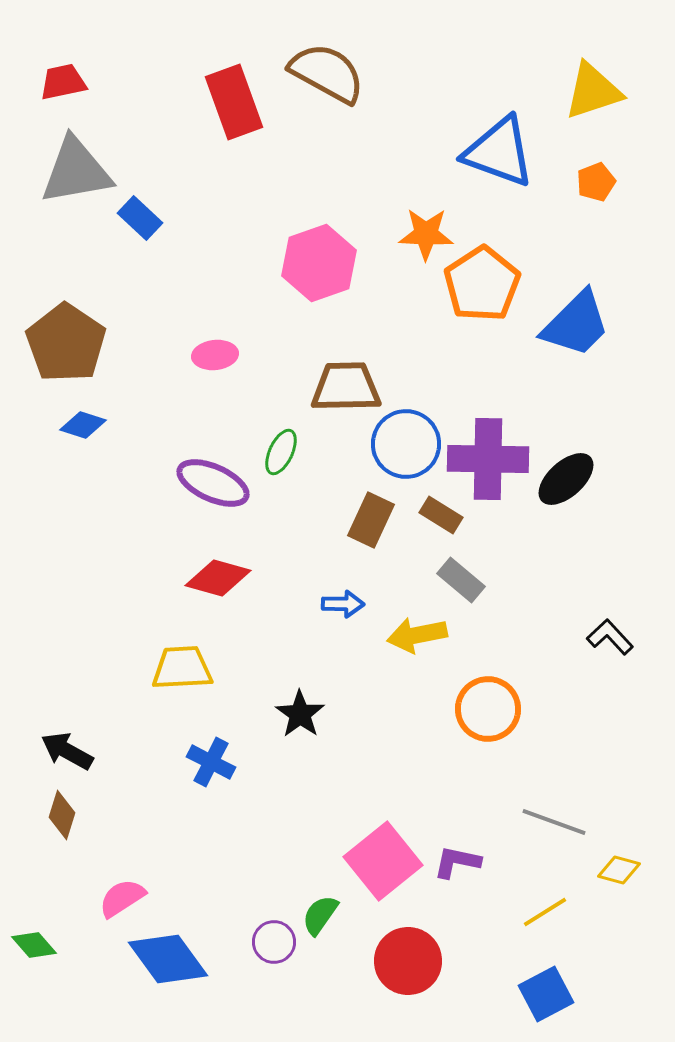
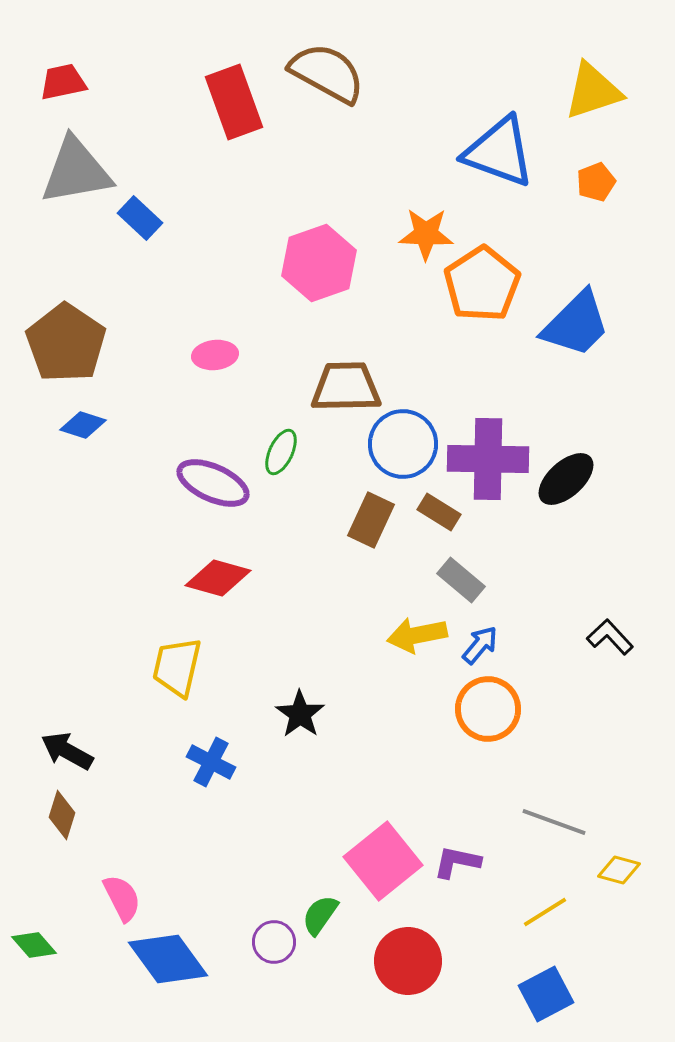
blue circle at (406, 444): moved 3 px left
brown rectangle at (441, 515): moved 2 px left, 3 px up
blue arrow at (343, 604): moved 137 px right, 41 px down; rotated 51 degrees counterclockwise
yellow trapezoid at (182, 668): moved 5 px left, 1 px up; rotated 74 degrees counterclockwise
pink semicircle at (122, 898): rotated 96 degrees clockwise
